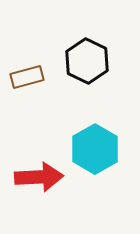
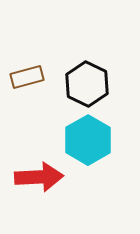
black hexagon: moved 23 px down
cyan hexagon: moved 7 px left, 9 px up
